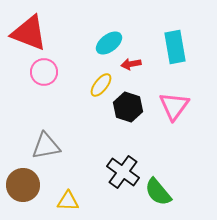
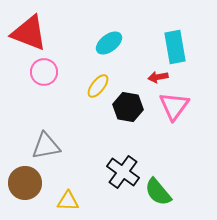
red arrow: moved 27 px right, 13 px down
yellow ellipse: moved 3 px left, 1 px down
black hexagon: rotated 8 degrees counterclockwise
brown circle: moved 2 px right, 2 px up
